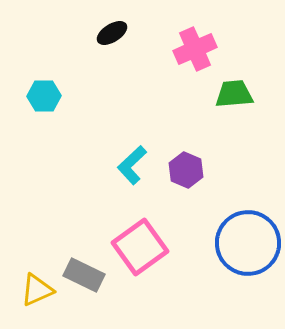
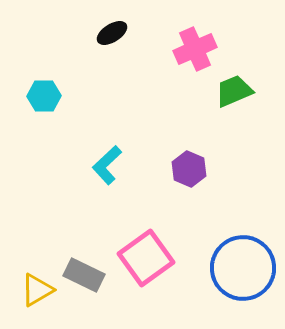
green trapezoid: moved 3 px up; rotated 18 degrees counterclockwise
cyan L-shape: moved 25 px left
purple hexagon: moved 3 px right, 1 px up
blue circle: moved 5 px left, 25 px down
pink square: moved 6 px right, 11 px down
yellow triangle: rotated 6 degrees counterclockwise
